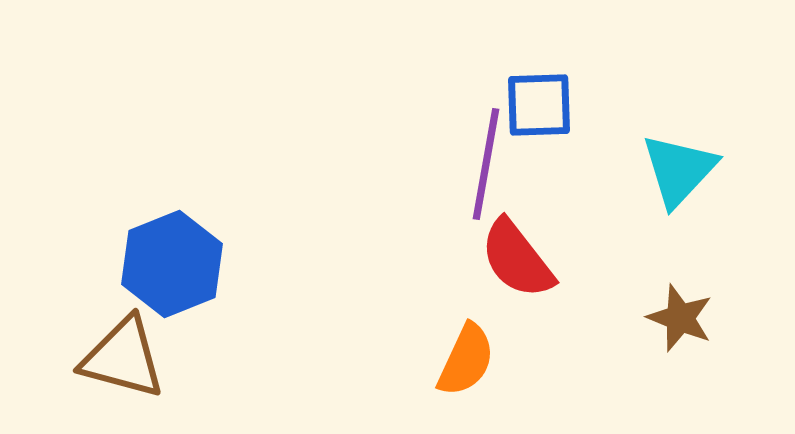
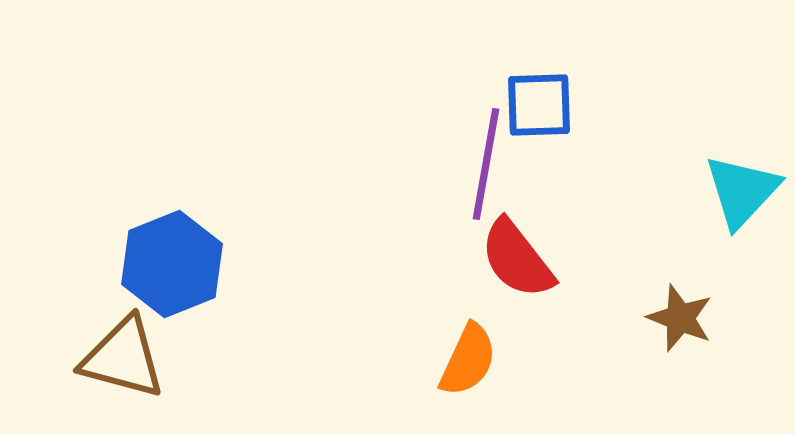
cyan triangle: moved 63 px right, 21 px down
orange semicircle: moved 2 px right
